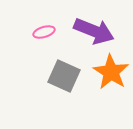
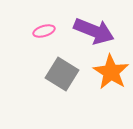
pink ellipse: moved 1 px up
gray square: moved 2 px left, 2 px up; rotated 8 degrees clockwise
